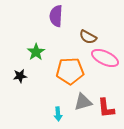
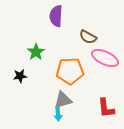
gray triangle: moved 20 px left, 2 px up
